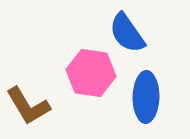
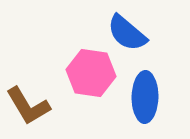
blue semicircle: rotated 15 degrees counterclockwise
blue ellipse: moved 1 px left
